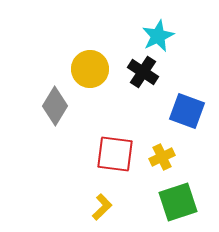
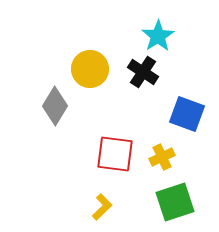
cyan star: rotated 8 degrees counterclockwise
blue square: moved 3 px down
green square: moved 3 px left
